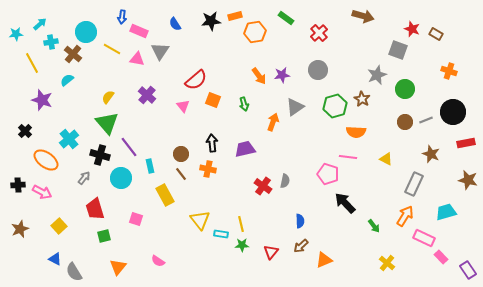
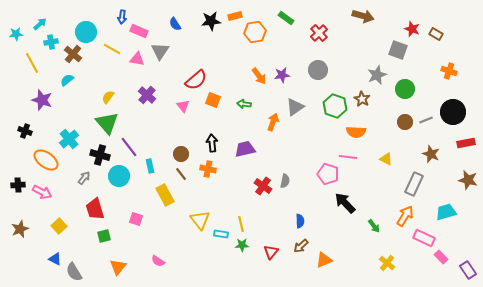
green arrow at (244, 104): rotated 112 degrees clockwise
green hexagon at (335, 106): rotated 25 degrees counterclockwise
black cross at (25, 131): rotated 24 degrees counterclockwise
cyan circle at (121, 178): moved 2 px left, 2 px up
